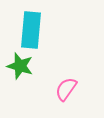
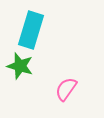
cyan rectangle: rotated 12 degrees clockwise
